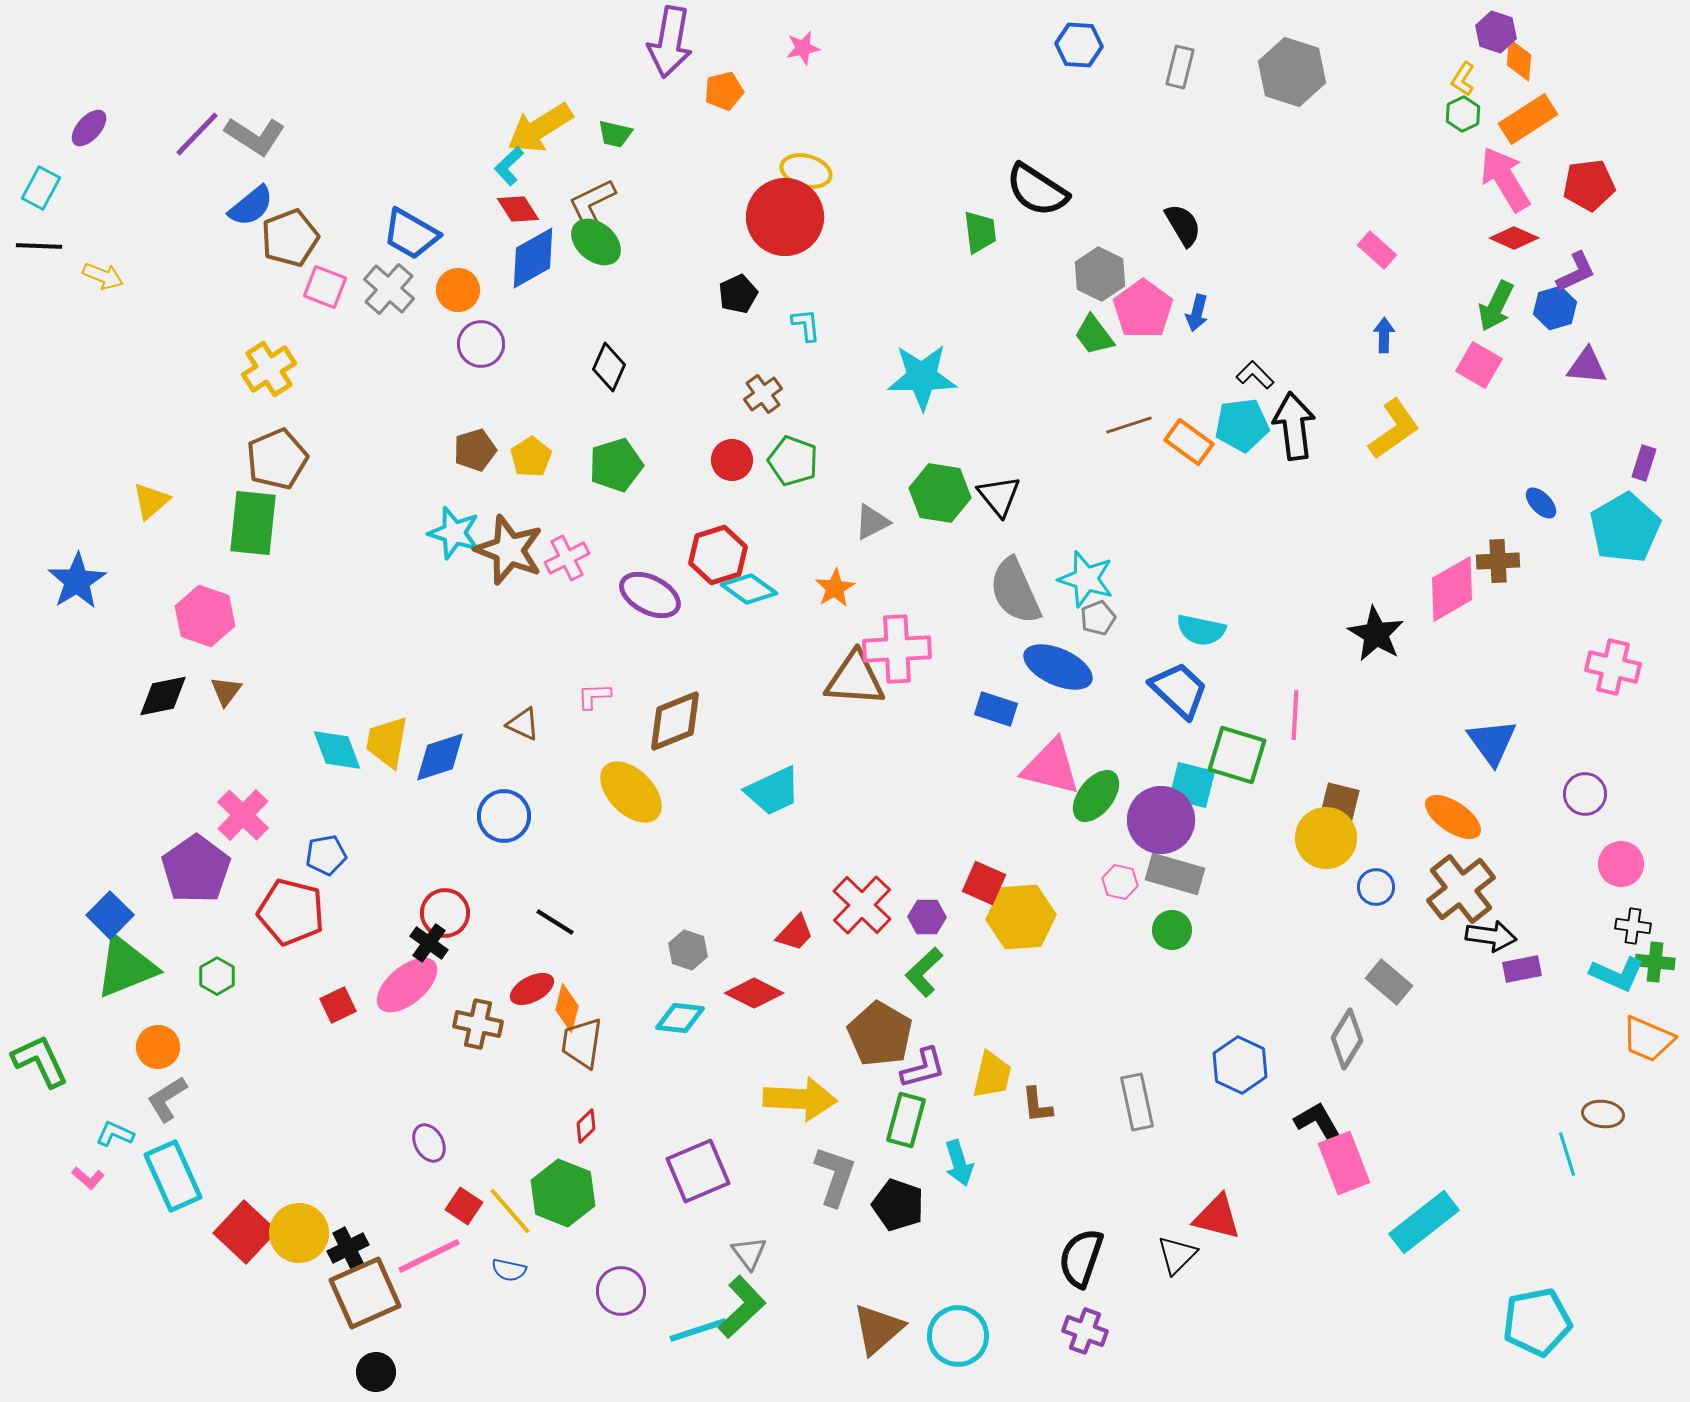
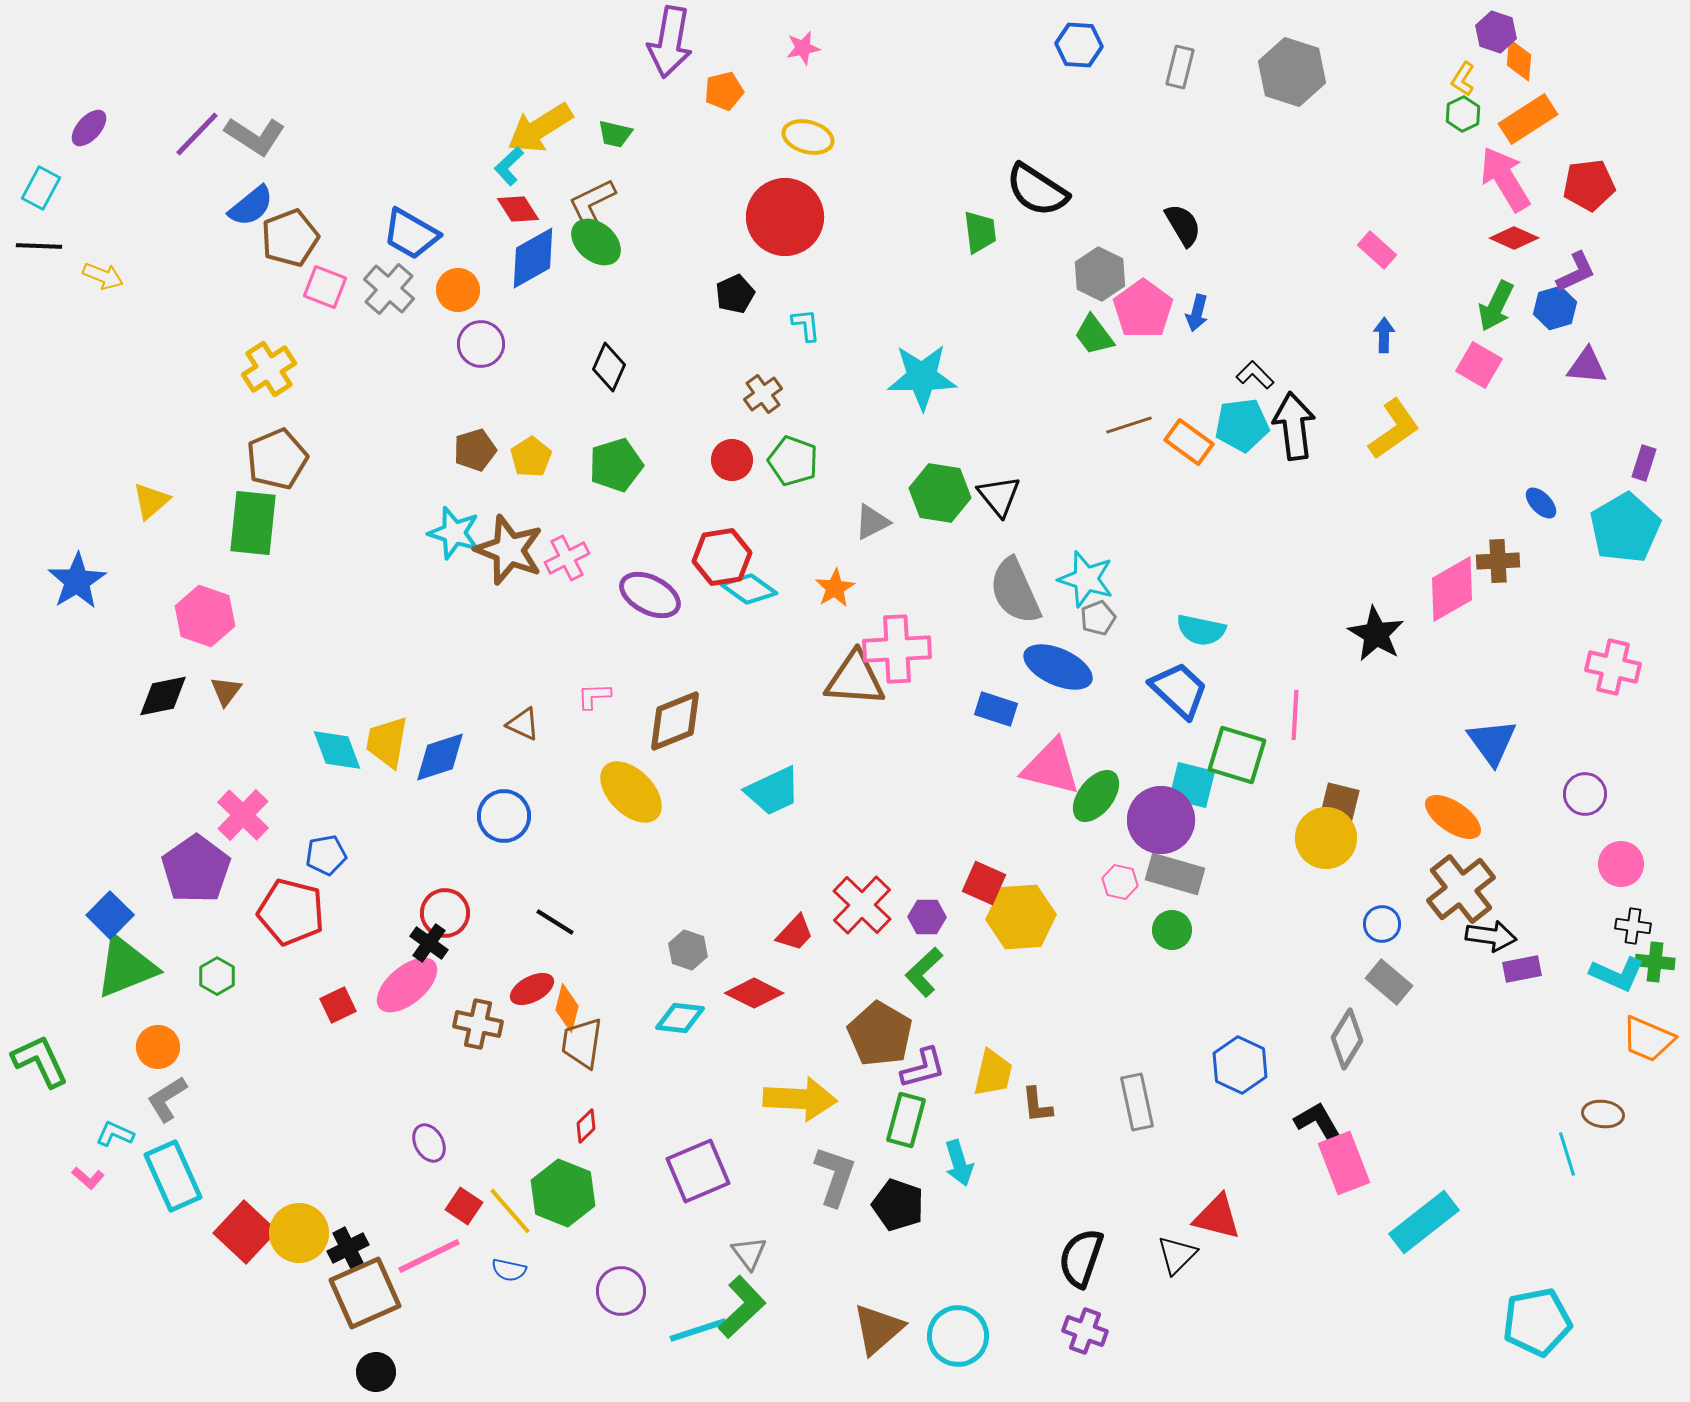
yellow ellipse at (806, 171): moved 2 px right, 34 px up
black pentagon at (738, 294): moved 3 px left
red hexagon at (718, 555): moved 4 px right, 2 px down; rotated 8 degrees clockwise
blue circle at (1376, 887): moved 6 px right, 37 px down
yellow trapezoid at (992, 1075): moved 1 px right, 2 px up
